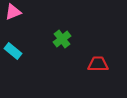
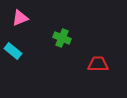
pink triangle: moved 7 px right, 6 px down
green cross: moved 1 px up; rotated 30 degrees counterclockwise
